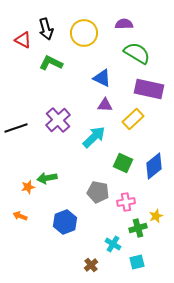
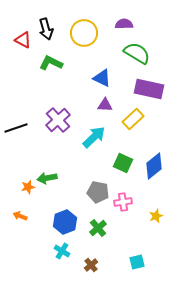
pink cross: moved 3 px left
green cross: moved 40 px left; rotated 24 degrees counterclockwise
cyan cross: moved 51 px left, 7 px down
